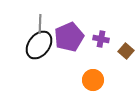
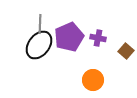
purple cross: moved 3 px left, 1 px up
